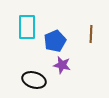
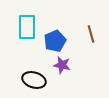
brown line: rotated 18 degrees counterclockwise
